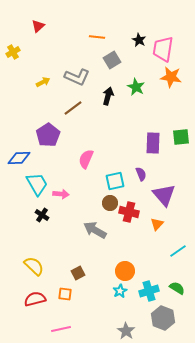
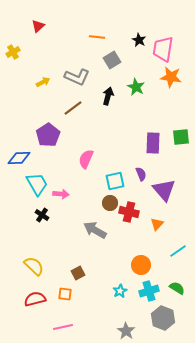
purple triangle: moved 5 px up
orange circle: moved 16 px right, 6 px up
pink line: moved 2 px right, 2 px up
